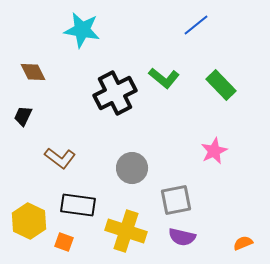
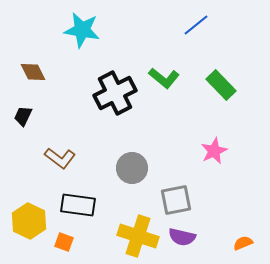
yellow cross: moved 12 px right, 5 px down
